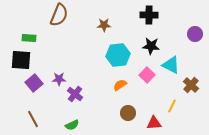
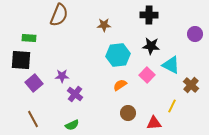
purple star: moved 3 px right, 3 px up
